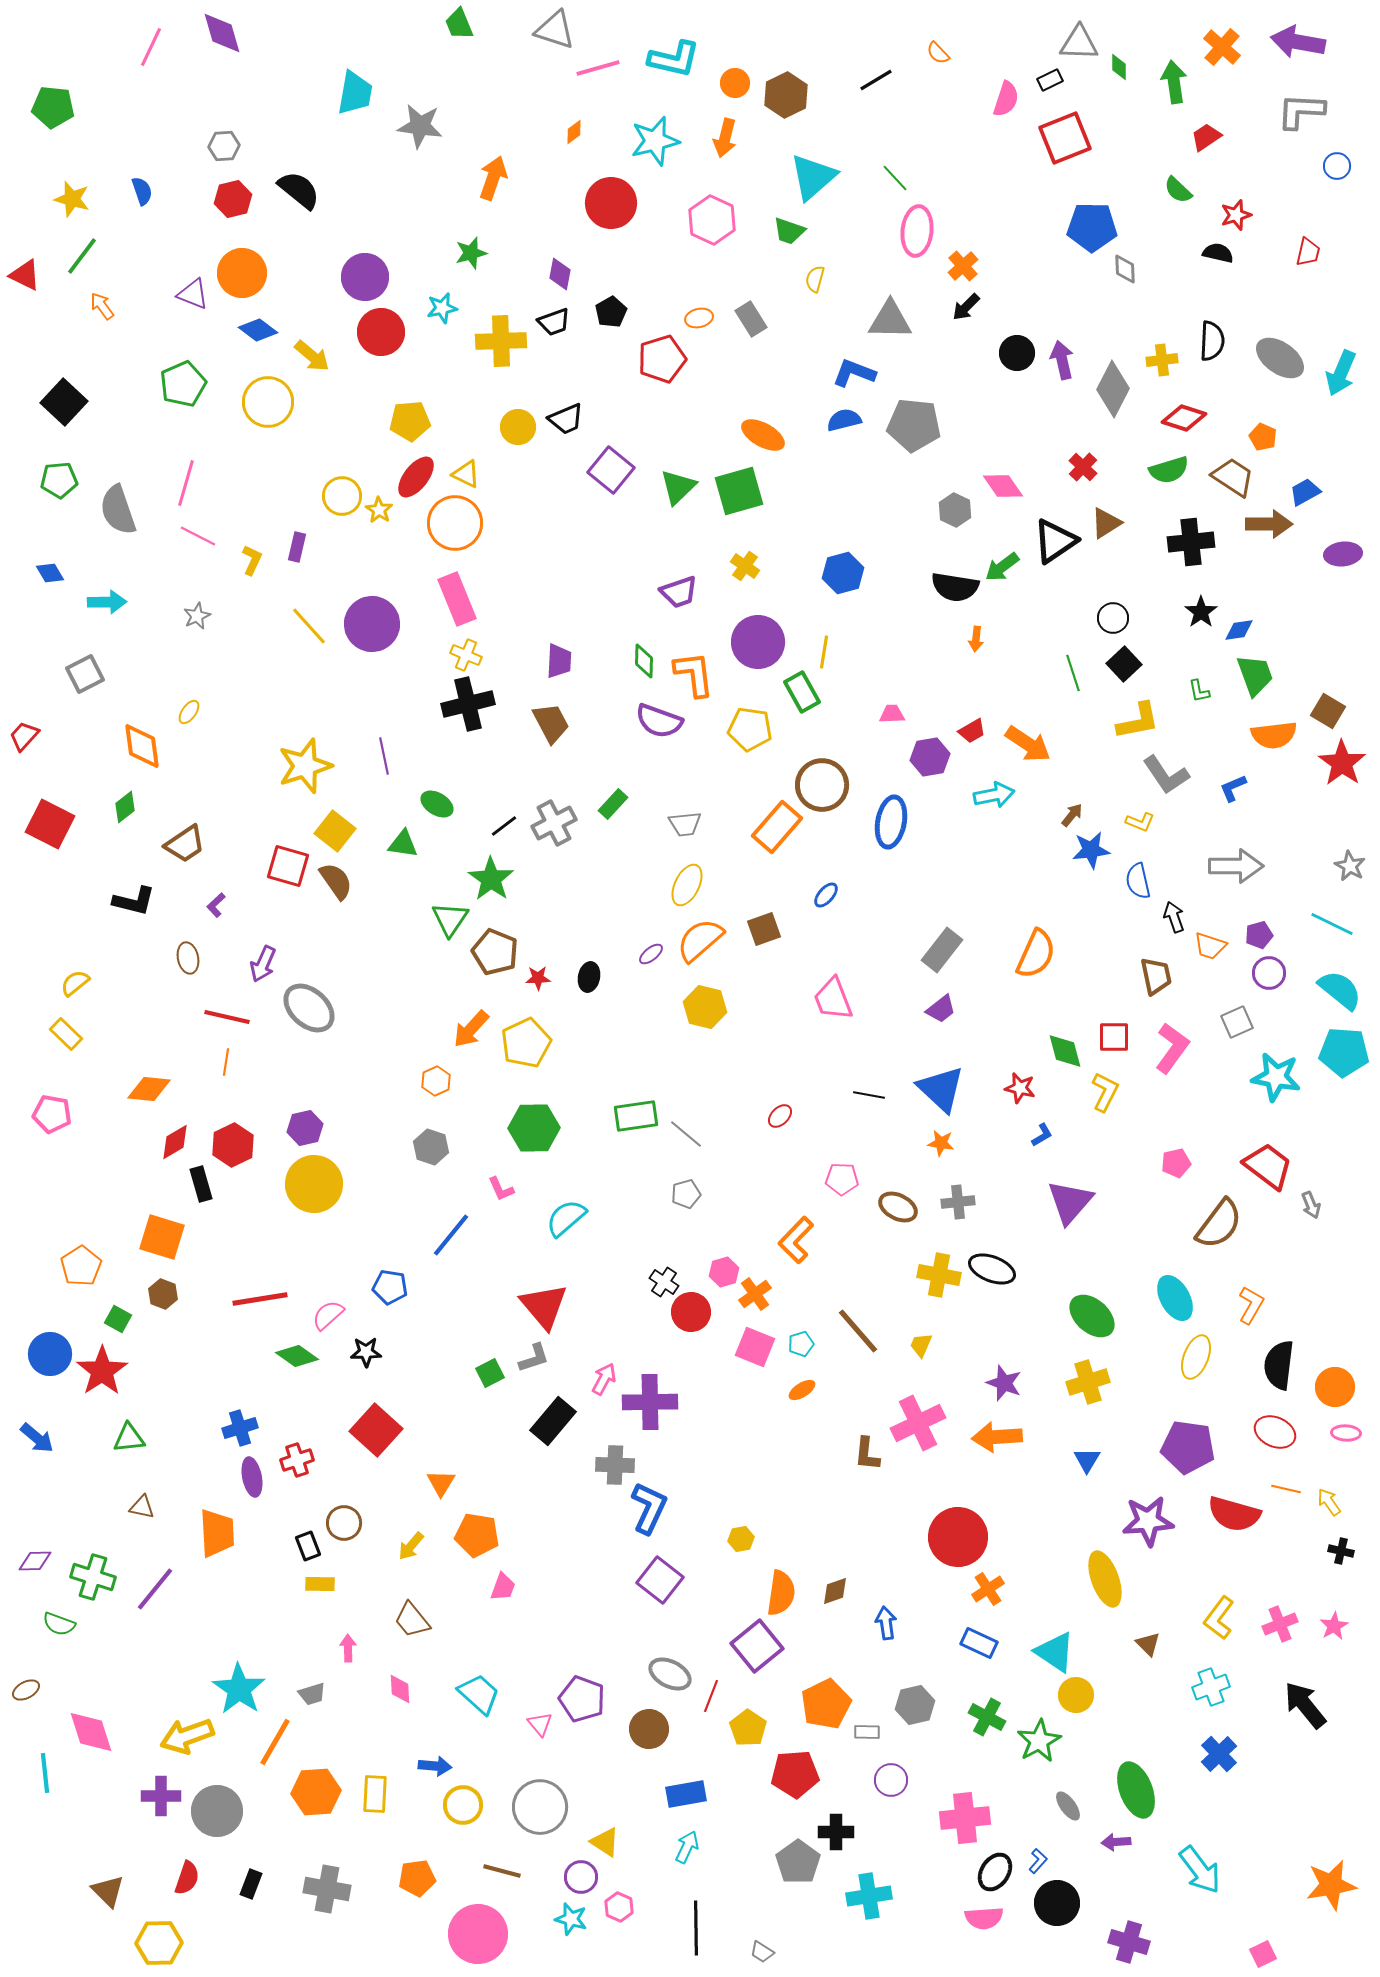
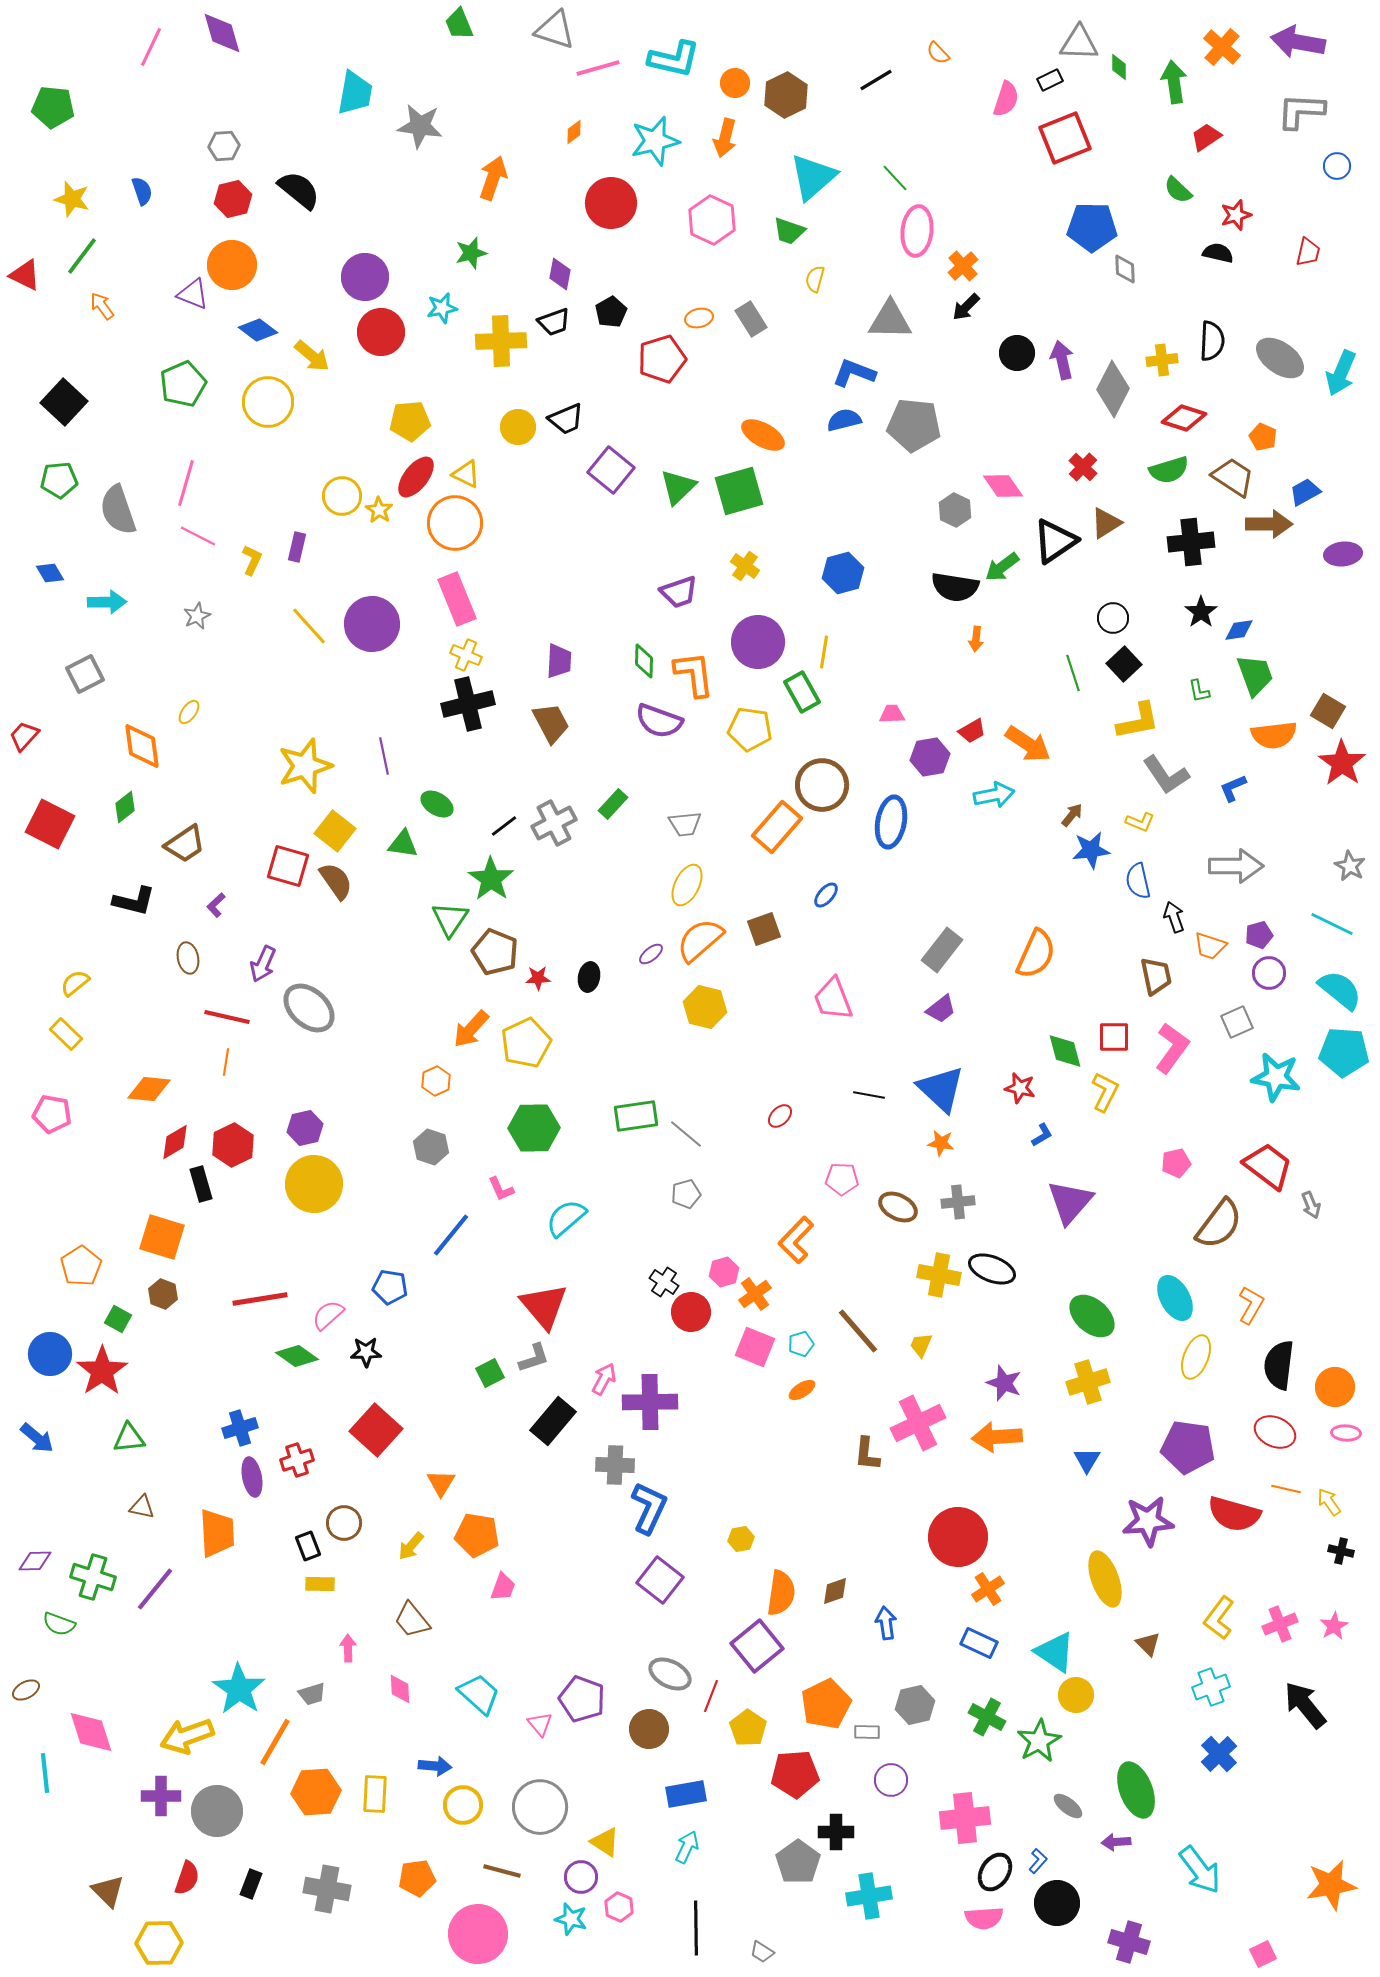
orange circle at (242, 273): moved 10 px left, 8 px up
gray ellipse at (1068, 1806): rotated 16 degrees counterclockwise
